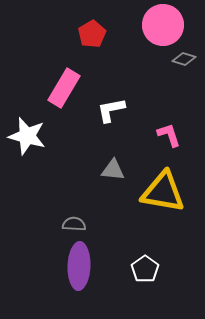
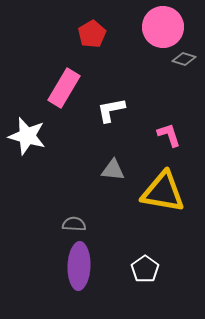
pink circle: moved 2 px down
